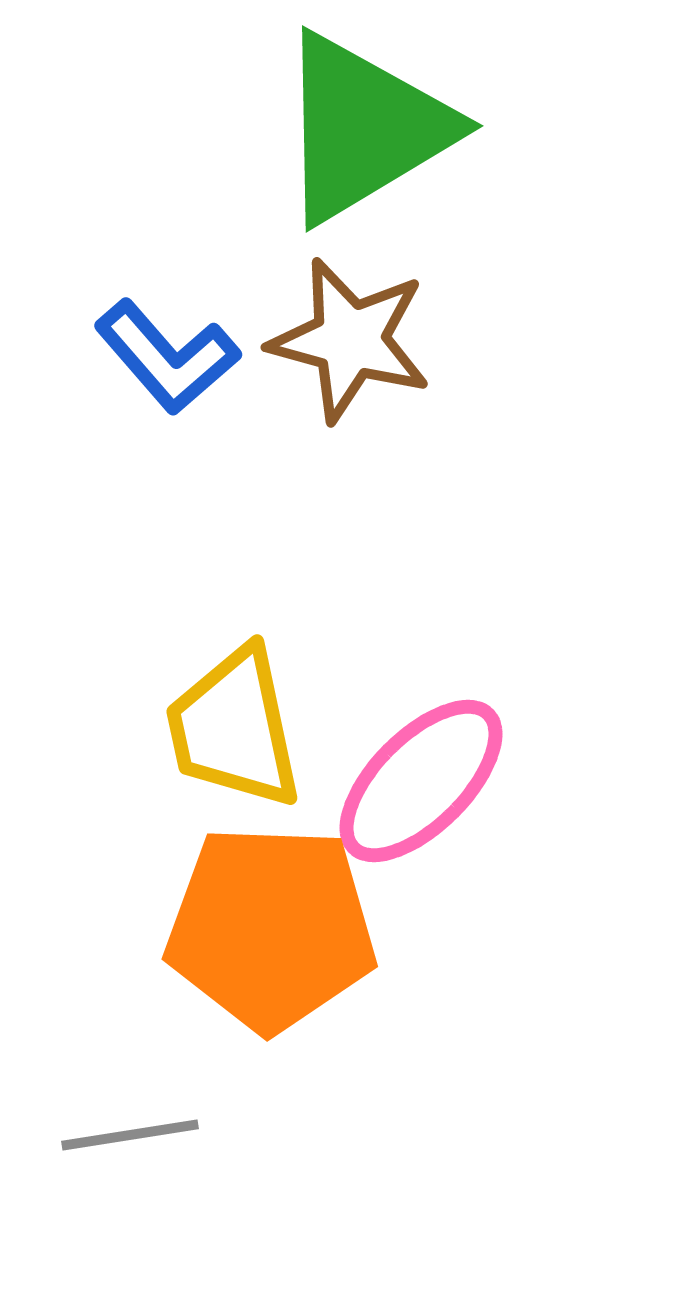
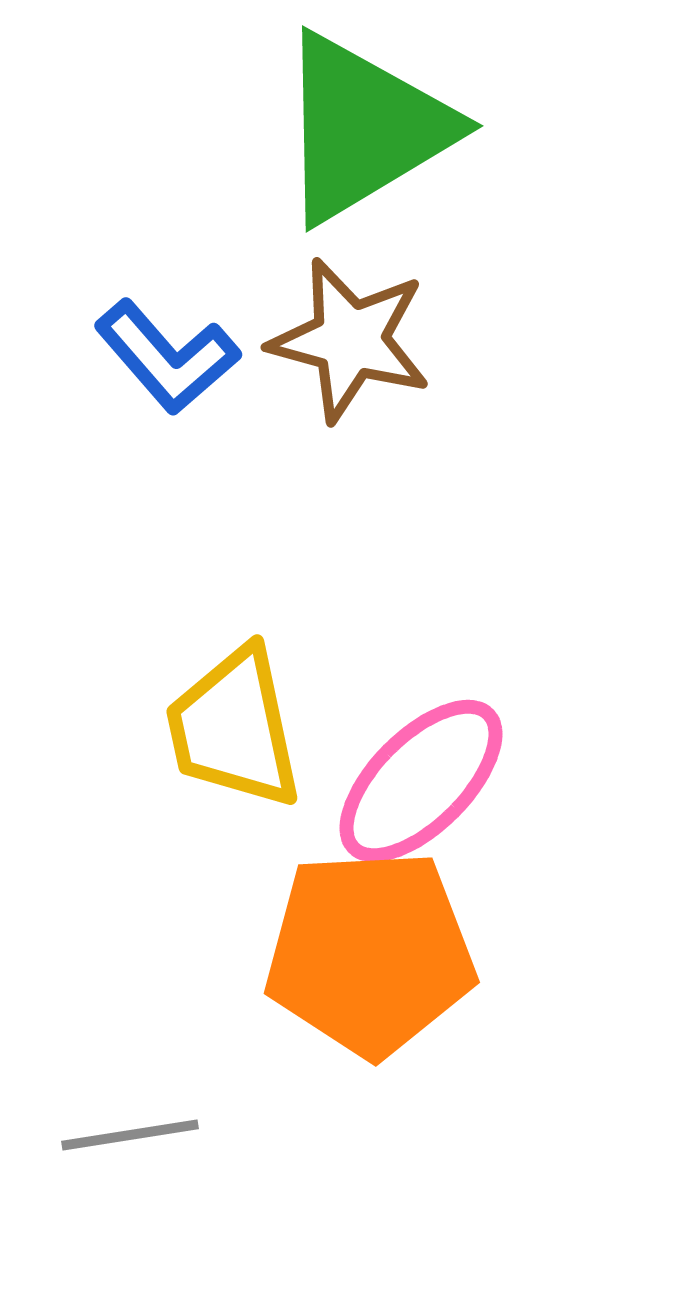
orange pentagon: moved 99 px right, 25 px down; rotated 5 degrees counterclockwise
